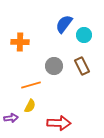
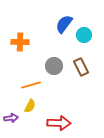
brown rectangle: moved 1 px left, 1 px down
